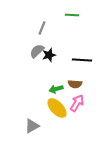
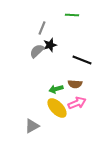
black star: moved 1 px right, 10 px up
black line: rotated 18 degrees clockwise
pink arrow: rotated 36 degrees clockwise
